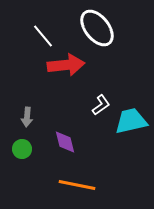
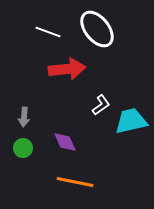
white ellipse: moved 1 px down
white line: moved 5 px right, 4 px up; rotated 30 degrees counterclockwise
red arrow: moved 1 px right, 4 px down
gray arrow: moved 3 px left
purple diamond: rotated 10 degrees counterclockwise
green circle: moved 1 px right, 1 px up
orange line: moved 2 px left, 3 px up
